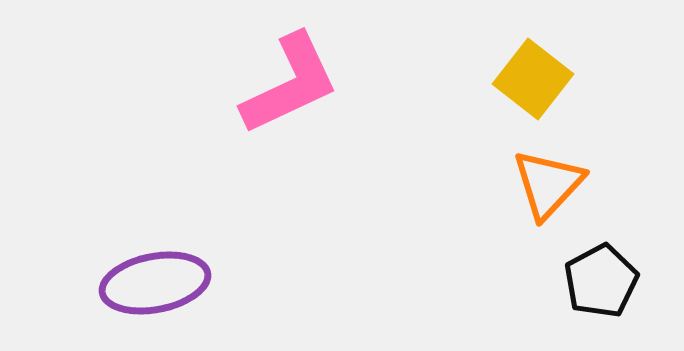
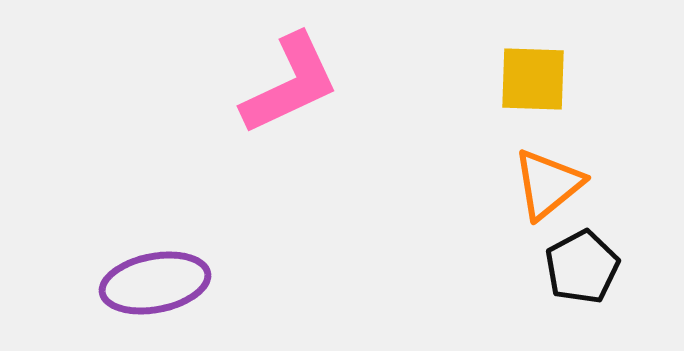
yellow square: rotated 36 degrees counterclockwise
orange triangle: rotated 8 degrees clockwise
black pentagon: moved 19 px left, 14 px up
